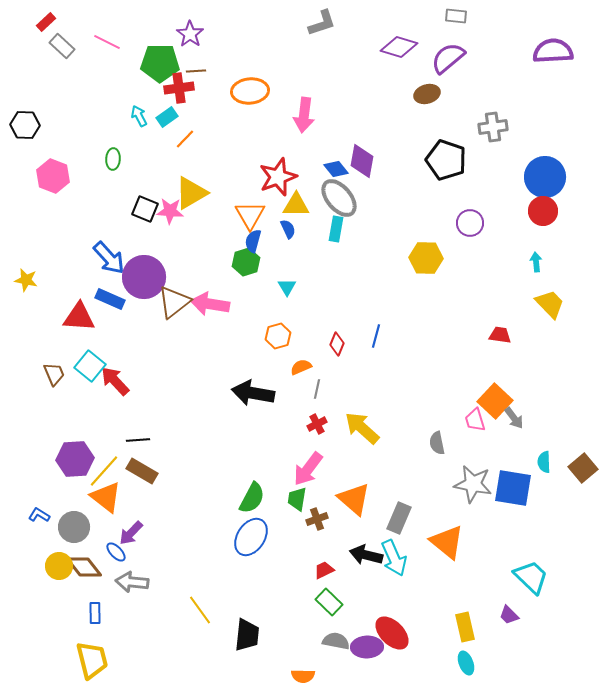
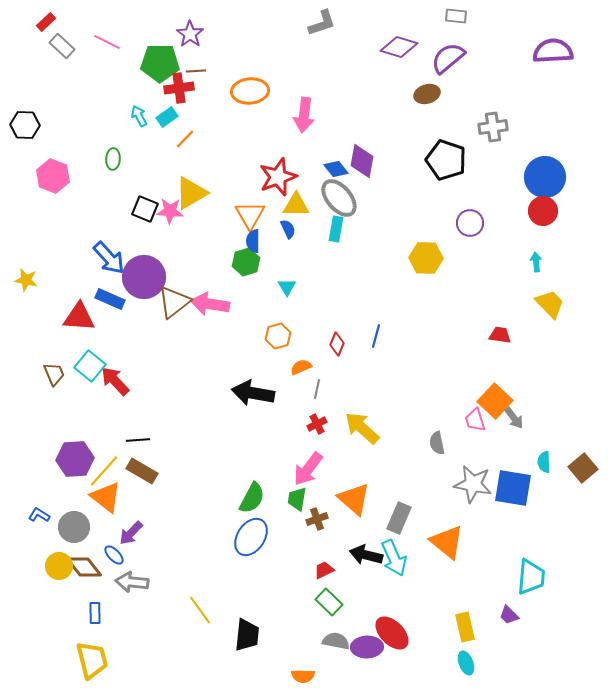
blue semicircle at (253, 241): rotated 15 degrees counterclockwise
blue ellipse at (116, 552): moved 2 px left, 3 px down
cyan trapezoid at (531, 577): rotated 51 degrees clockwise
